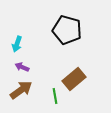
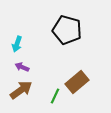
brown rectangle: moved 3 px right, 3 px down
green line: rotated 35 degrees clockwise
